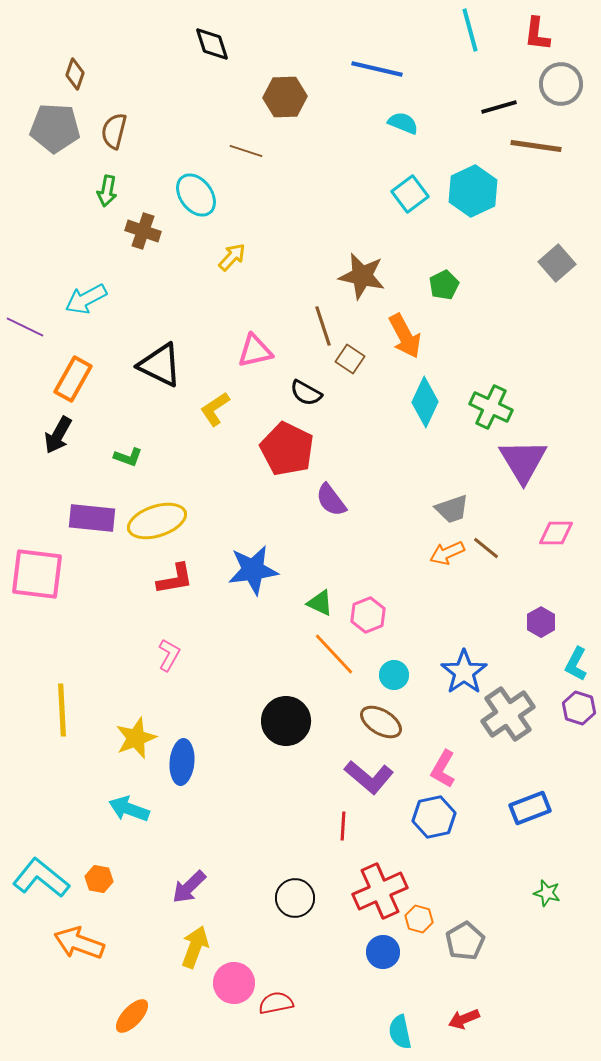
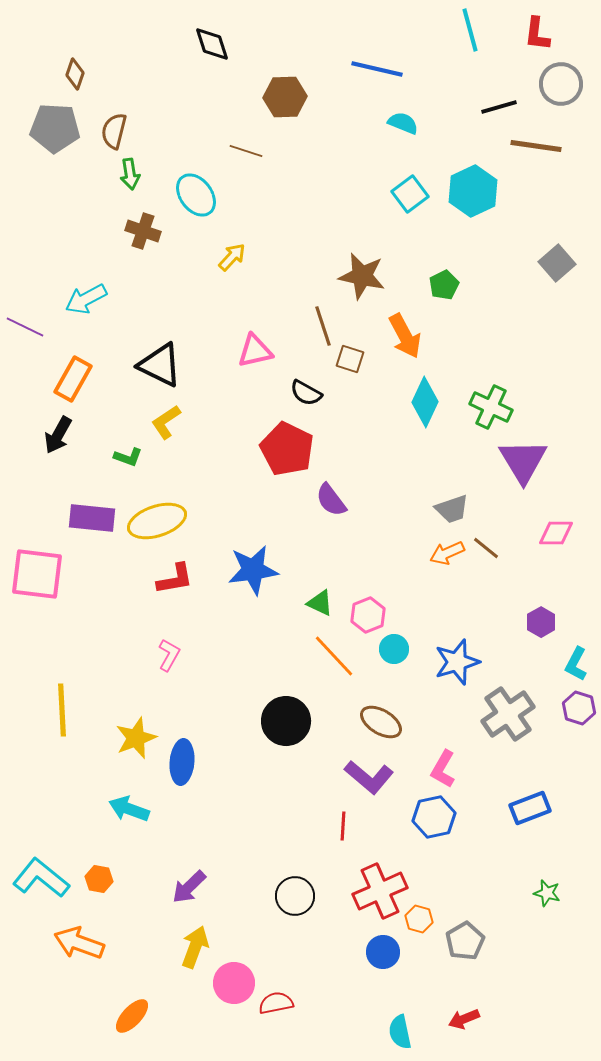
green arrow at (107, 191): moved 23 px right, 17 px up; rotated 20 degrees counterclockwise
brown square at (350, 359): rotated 16 degrees counterclockwise
yellow L-shape at (215, 409): moved 49 px left, 13 px down
orange line at (334, 654): moved 2 px down
blue star at (464, 672): moved 7 px left, 10 px up; rotated 18 degrees clockwise
cyan circle at (394, 675): moved 26 px up
black circle at (295, 898): moved 2 px up
